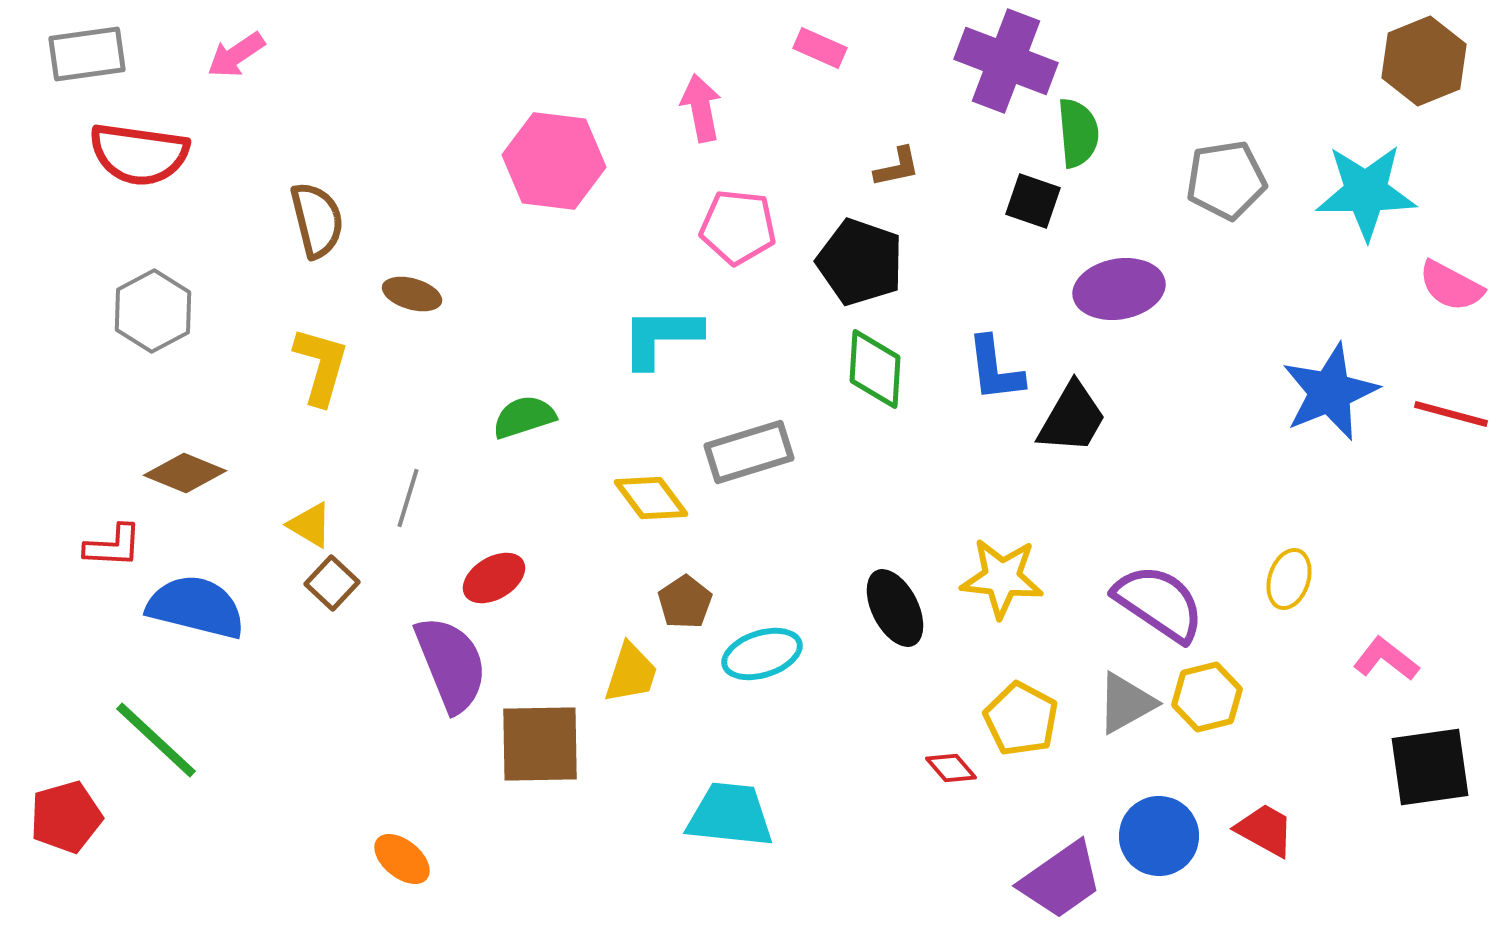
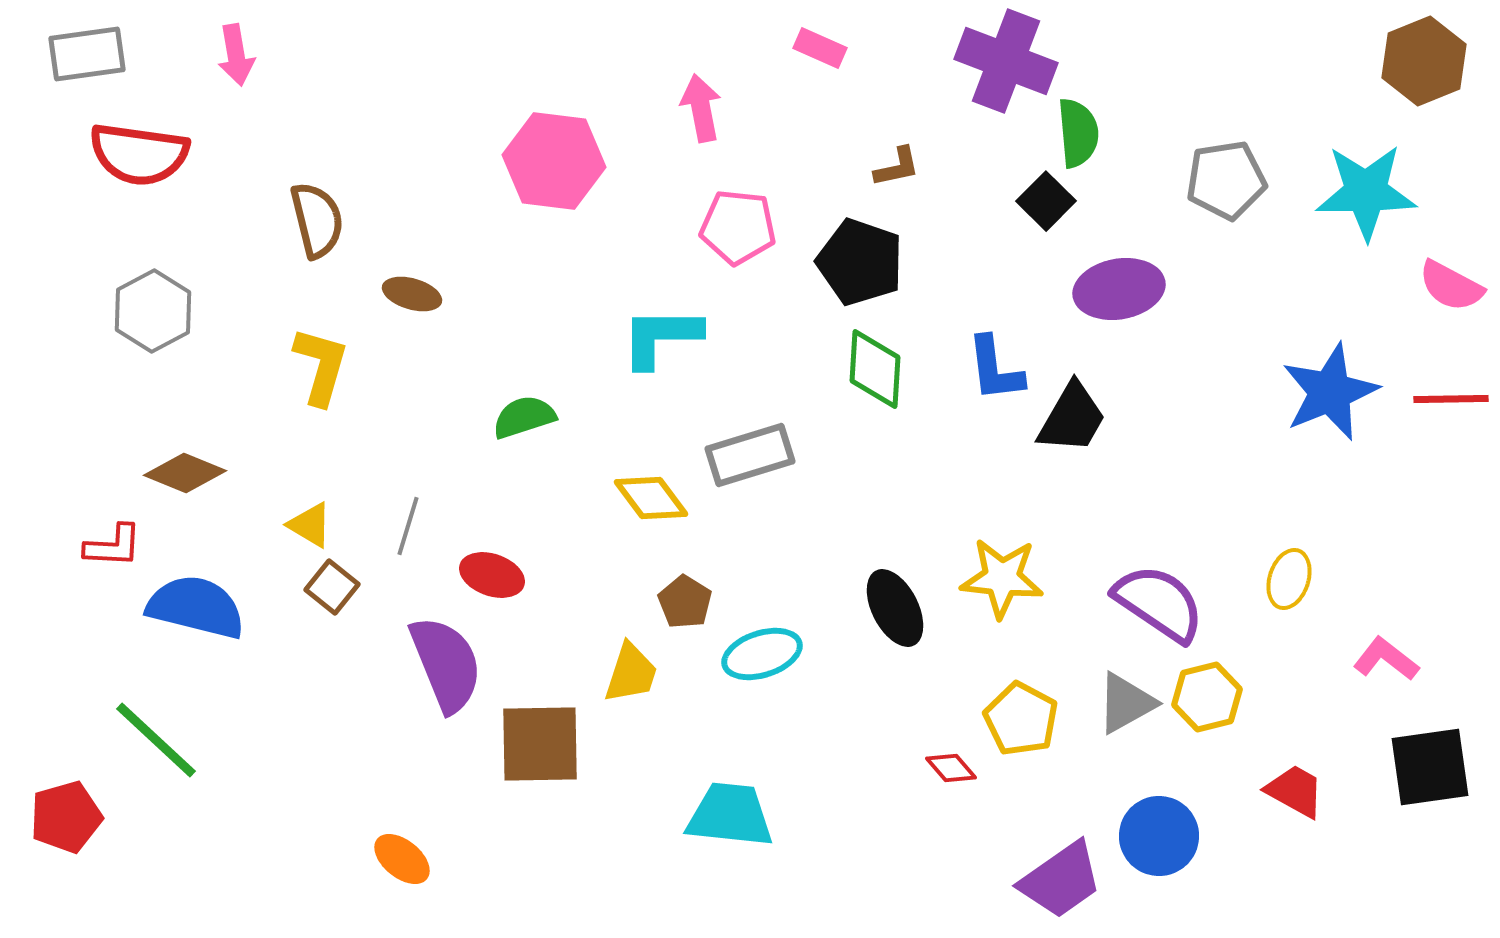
pink arrow at (236, 55): rotated 66 degrees counterclockwise
black square at (1033, 201): moved 13 px right; rotated 26 degrees clockwise
red line at (1451, 414): moved 15 px up; rotated 16 degrees counterclockwise
gray rectangle at (749, 452): moved 1 px right, 3 px down
gray line at (408, 498): moved 28 px down
red ellipse at (494, 578): moved 2 px left, 3 px up; rotated 50 degrees clockwise
brown square at (332, 583): moved 4 px down; rotated 4 degrees counterclockwise
brown pentagon at (685, 602): rotated 6 degrees counterclockwise
purple semicircle at (451, 664): moved 5 px left
red trapezoid at (1265, 830): moved 30 px right, 39 px up
